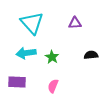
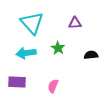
green star: moved 6 px right, 9 px up
